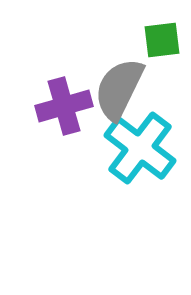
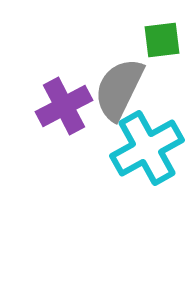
purple cross: rotated 12 degrees counterclockwise
cyan cross: moved 7 px right; rotated 24 degrees clockwise
